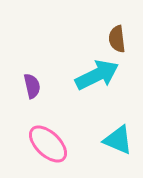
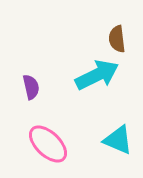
purple semicircle: moved 1 px left, 1 px down
